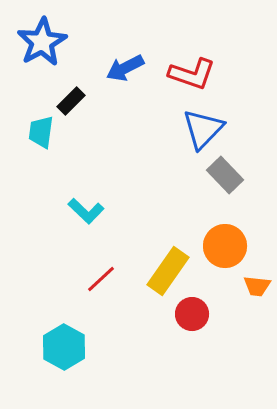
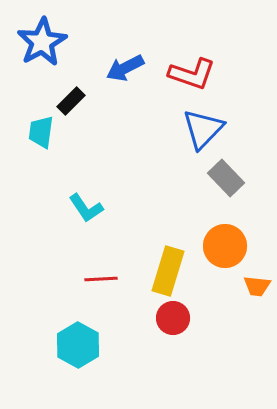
gray rectangle: moved 1 px right, 3 px down
cyan L-shape: moved 3 px up; rotated 12 degrees clockwise
yellow rectangle: rotated 18 degrees counterclockwise
red line: rotated 40 degrees clockwise
red circle: moved 19 px left, 4 px down
cyan hexagon: moved 14 px right, 2 px up
